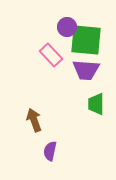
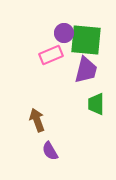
purple circle: moved 3 px left, 6 px down
pink rectangle: rotated 70 degrees counterclockwise
purple trapezoid: rotated 80 degrees counterclockwise
brown arrow: moved 3 px right
purple semicircle: rotated 42 degrees counterclockwise
